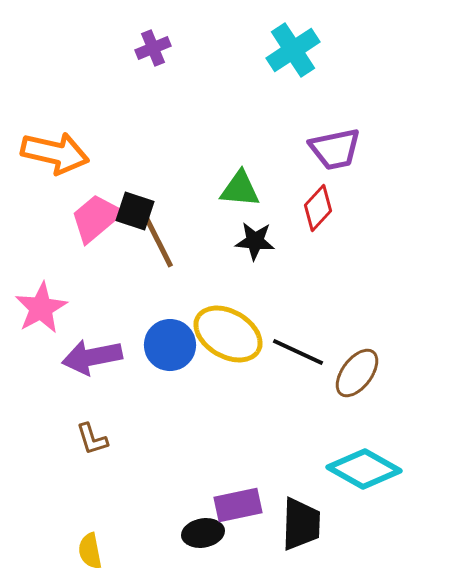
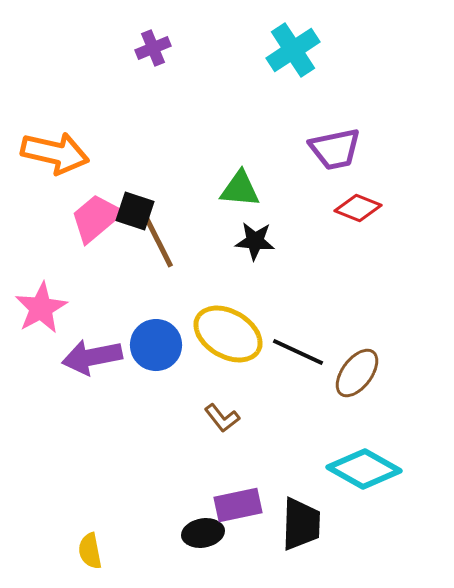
red diamond: moved 40 px right; rotated 69 degrees clockwise
blue circle: moved 14 px left
brown L-shape: moved 130 px right, 21 px up; rotated 21 degrees counterclockwise
